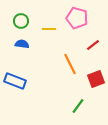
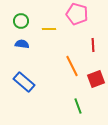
pink pentagon: moved 4 px up
red line: rotated 56 degrees counterclockwise
orange line: moved 2 px right, 2 px down
blue rectangle: moved 9 px right, 1 px down; rotated 20 degrees clockwise
green line: rotated 56 degrees counterclockwise
